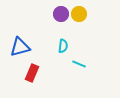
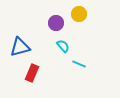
purple circle: moved 5 px left, 9 px down
cyan semicircle: rotated 48 degrees counterclockwise
